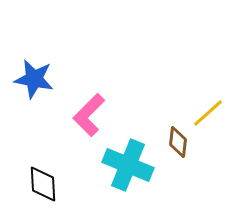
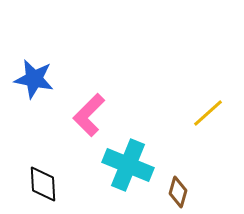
brown diamond: moved 50 px down; rotated 8 degrees clockwise
